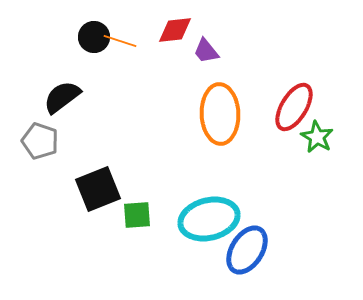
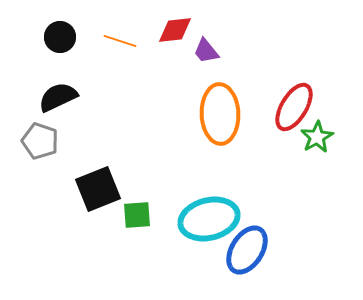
black circle: moved 34 px left
black semicircle: moved 4 px left; rotated 12 degrees clockwise
green star: rotated 12 degrees clockwise
